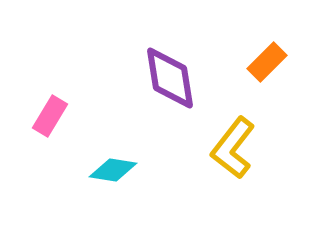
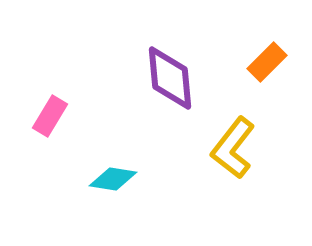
purple diamond: rotated 4 degrees clockwise
cyan diamond: moved 9 px down
